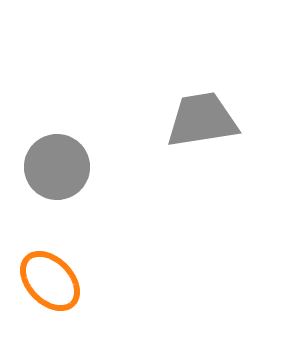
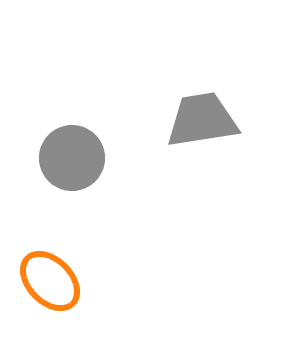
gray circle: moved 15 px right, 9 px up
